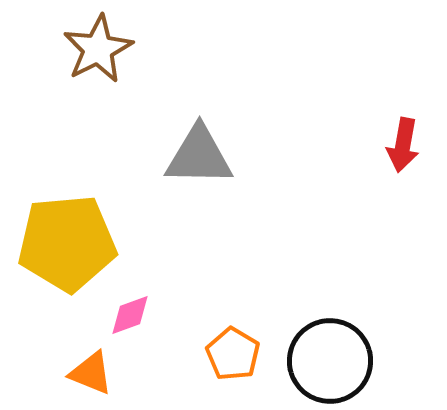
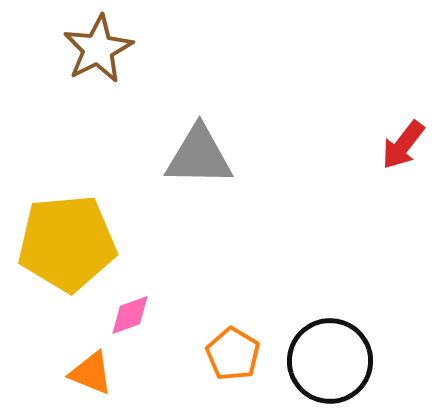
red arrow: rotated 28 degrees clockwise
